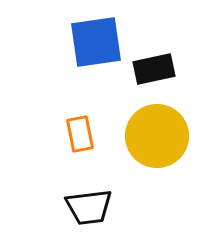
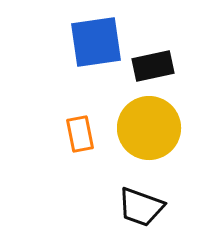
black rectangle: moved 1 px left, 3 px up
yellow circle: moved 8 px left, 8 px up
black trapezoid: moved 52 px right; rotated 27 degrees clockwise
